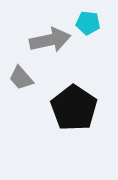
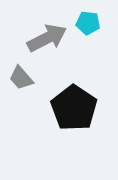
gray arrow: moved 3 px left, 2 px up; rotated 15 degrees counterclockwise
